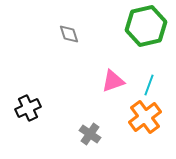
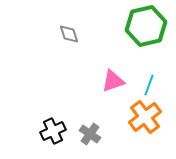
black cross: moved 25 px right, 23 px down
